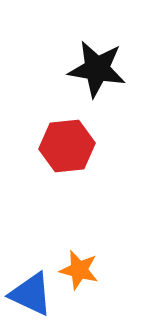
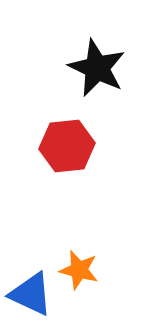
black star: moved 1 px up; rotated 16 degrees clockwise
